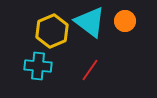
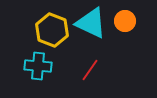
cyan triangle: moved 1 px right, 1 px down; rotated 12 degrees counterclockwise
yellow hexagon: moved 1 px up; rotated 16 degrees counterclockwise
